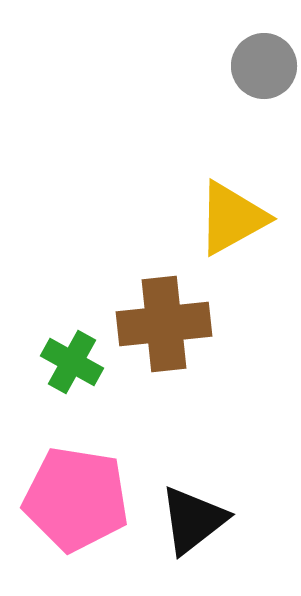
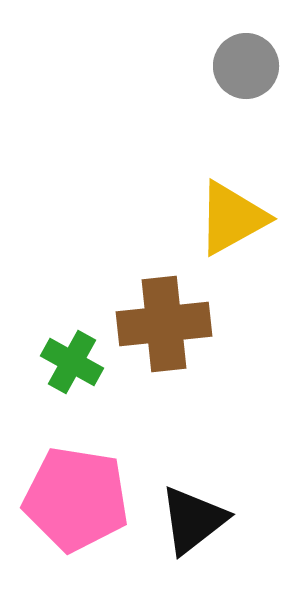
gray circle: moved 18 px left
